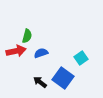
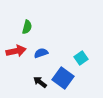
green semicircle: moved 9 px up
